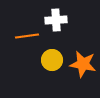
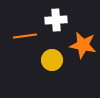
orange line: moved 2 px left
orange star: moved 19 px up
